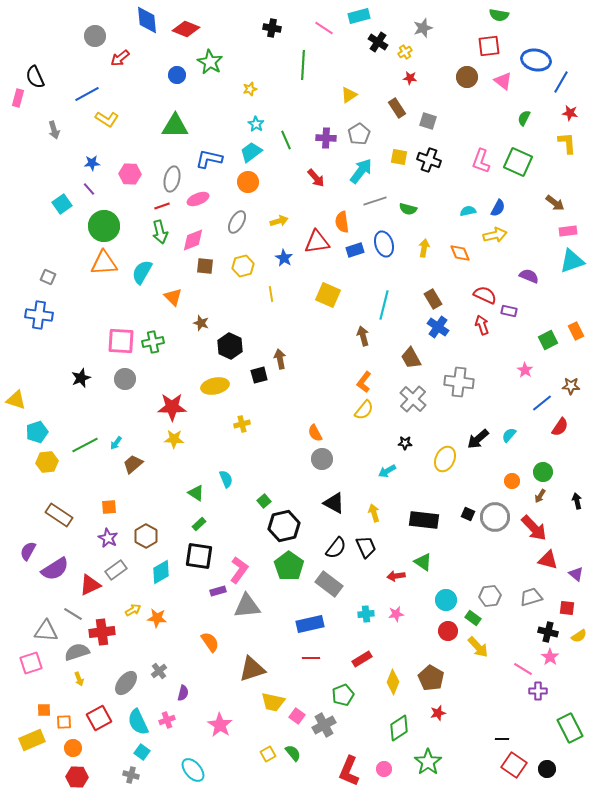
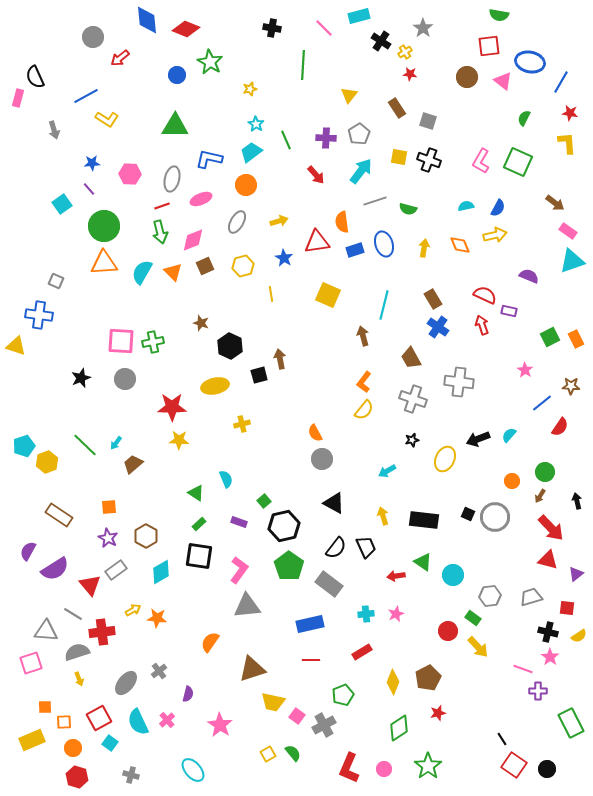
pink line at (324, 28): rotated 12 degrees clockwise
gray star at (423, 28): rotated 18 degrees counterclockwise
gray circle at (95, 36): moved 2 px left, 1 px down
black cross at (378, 42): moved 3 px right, 1 px up
blue ellipse at (536, 60): moved 6 px left, 2 px down
red star at (410, 78): moved 4 px up
blue line at (87, 94): moved 1 px left, 2 px down
yellow triangle at (349, 95): rotated 18 degrees counterclockwise
pink L-shape at (481, 161): rotated 10 degrees clockwise
red arrow at (316, 178): moved 3 px up
orange circle at (248, 182): moved 2 px left, 3 px down
pink ellipse at (198, 199): moved 3 px right
cyan semicircle at (468, 211): moved 2 px left, 5 px up
pink rectangle at (568, 231): rotated 42 degrees clockwise
orange diamond at (460, 253): moved 8 px up
brown square at (205, 266): rotated 30 degrees counterclockwise
gray square at (48, 277): moved 8 px right, 4 px down
orange triangle at (173, 297): moved 25 px up
orange rectangle at (576, 331): moved 8 px down
green square at (548, 340): moved 2 px right, 3 px up
gray cross at (413, 399): rotated 24 degrees counterclockwise
yellow triangle at (16, 400): moved 54 px up
cyan pentagon at (37, 432): moved 13 px left, 14 px down
yellow star at (174, 439): moved 5 px right, 1 px down
black arrow at (478, 439): rotated 20 degrees clockwise
black star at (405, 443): moved 7 px right, 3 px up; rotated 16 degrees counterclockwise
green line at (85, 445): rotated 72 degrees clockwise
yellow hexagon at (47, 462): rotated 15 degrees counterclockwise
green circle at (543, 472): moved 2 px right
yellow arrow at (374, 513): moved 9 px right, 3 px down
red arrow at (534, 528): moved 17 px right
purple triangle at (576, 574): rotated 42 degrees clockwise
red triangle at (90, 585): rotated 45 degrees counterclockwise
purple rectangle at (218, 591): moved 21 px right, 69 px up; rotated 35 degrees clockwise
cyan circle at (446, 600): moved 7 px right, 25 px up
pink star at (396, 614): rotated 14 degrees counterclockwise
orange semicircle at (210, 642): rotated 110 degrees counterclockwise
red line at (311, 658): moved 2 px down
red rectangle at (362, 659): moved 7 px up
pink line at (523, 669): rotated 12 degrees counterclockwise
brown pentagon at (431, 678): moved 3 px left; rotated 15 degrees clockwise
purple semicircle at (183, 693): moved 5 px right, 1 px down
orange square at (44, 710): moved 1 px right, 3 px up
pink cross at (167, 720): rotated 21 degrees counterclockwise
green rectangle at (570, 728): moved 1 px right, 5 px up
black line at (502, 739): rotated 56 degrees clockwise
cyan square at (142, 752): moved 32 px left, 9 px up
green star at (428, 762): moved 4 px down
red L-shape at (349, 771): moved 3 px up
red hexagon at (77, 777): rotated 15 degrees clockwise
